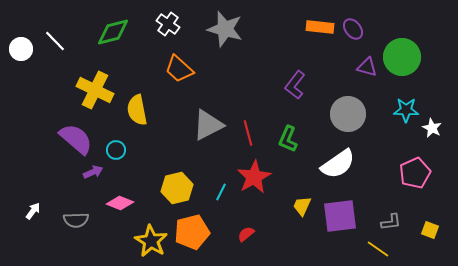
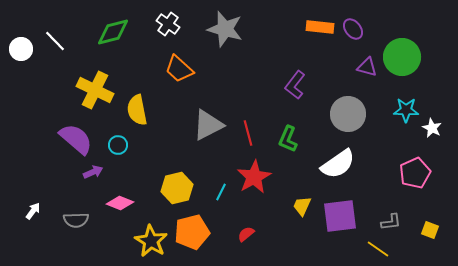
cyan circle: moved 2 px right, 5 px up
